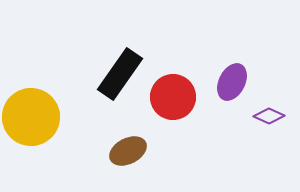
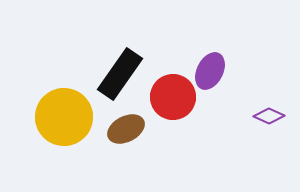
purple ellipse: moved 22 px left, 11 px up
yellow circle: moved 33 px right
brown ellipse: moved 2 px left, 22 px up
